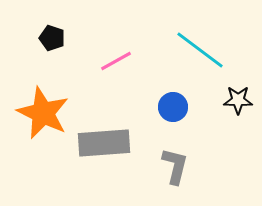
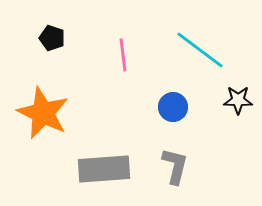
pink line: moved 7 px right, 6 px up; rotated 68 degrees counterclockwise
gray rectangle: moved 26 px down
